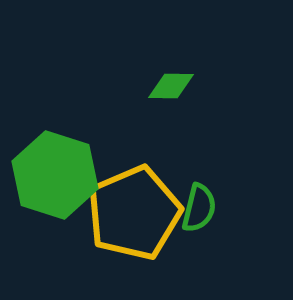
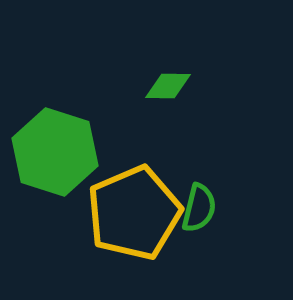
green diamond: moved 3 px left
green hexagon: moved 23 px up
